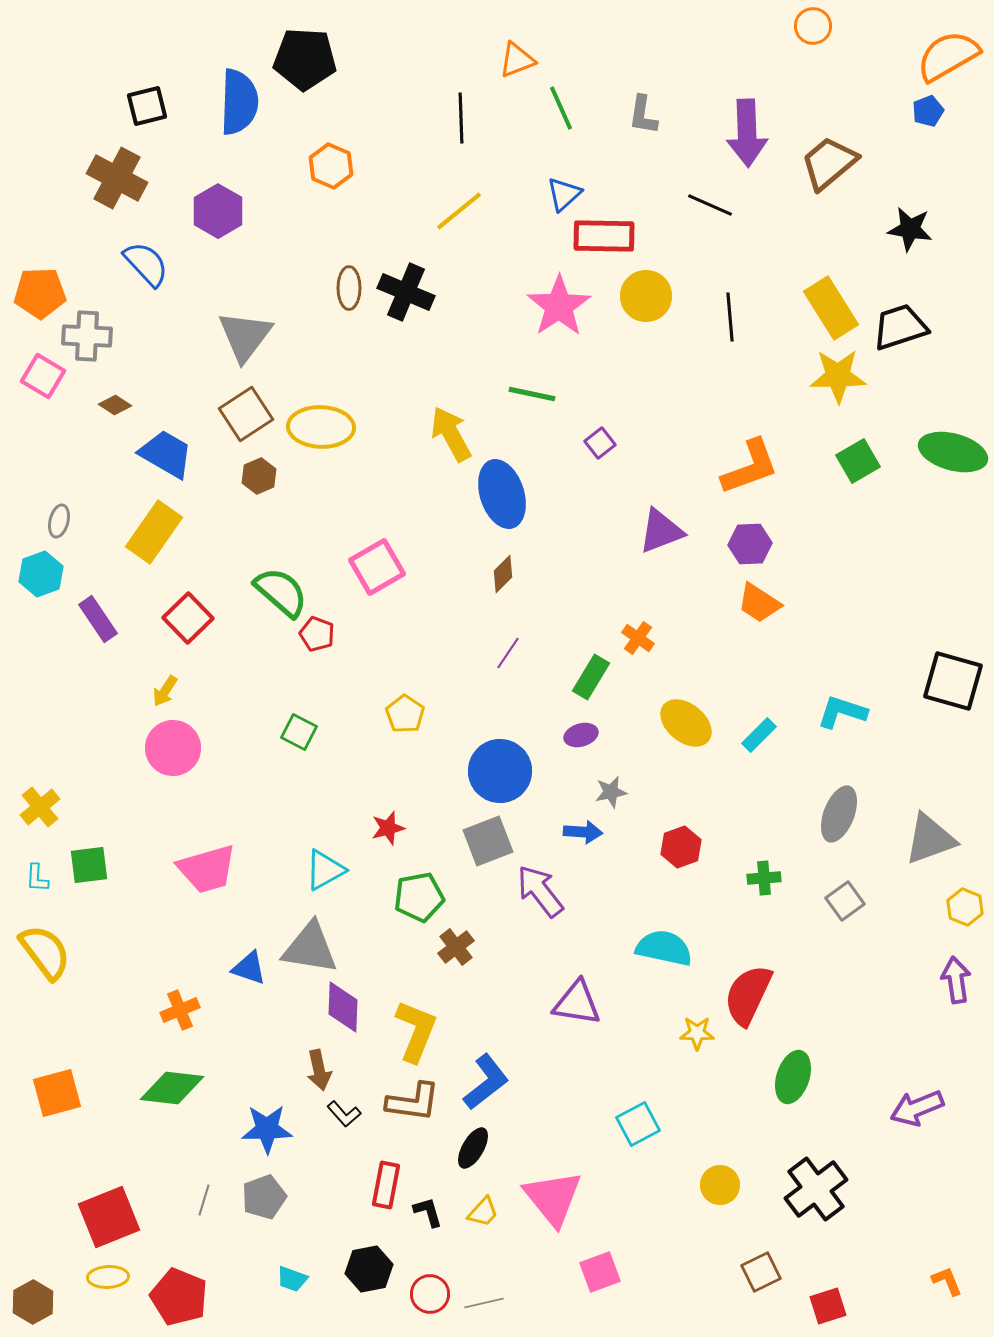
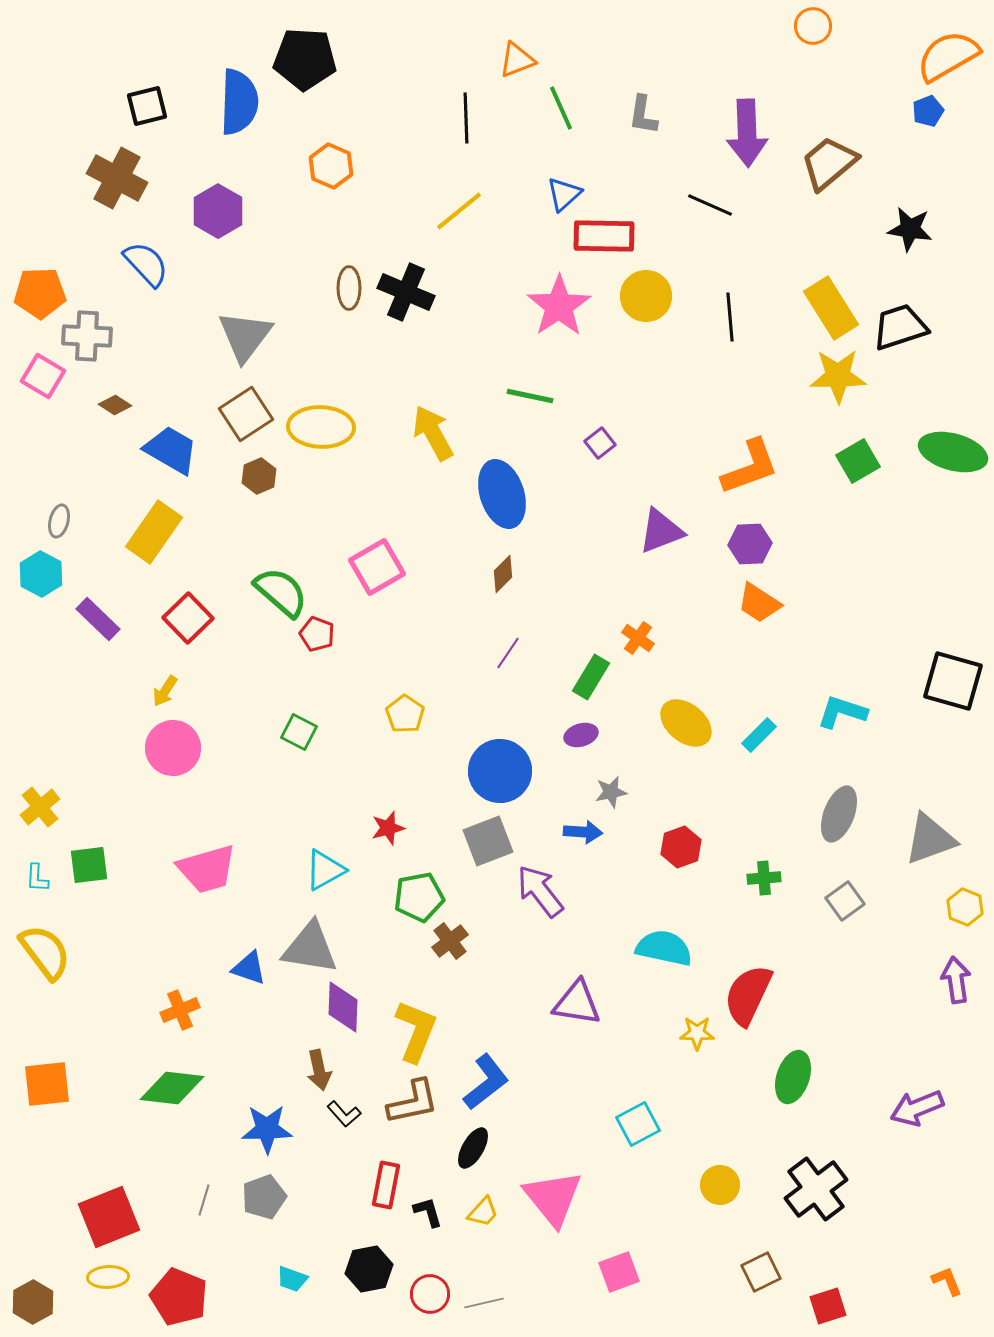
black line at (461, 118): moved 5 px right
green line at (532, 394): moved 2 px left, 2 px down
yellow arrow at (451, 434): moved 18 px left, 1 px up
blue trapezoid at (166, 454): moved 5 px right, 4 px up
cyan hexagon at (41, 574): rotated 12 degrees counterclockwise
purple rectangle at (98, 619): rotated 12 degrees counterclockwise
brown cross at (456, 947): moved 6 px left, 6 px up
orange square at (57, 1093): moved 10 px left, 9 px up; rotated 9 degrees clockwise
brown L-shape at (413, 1102): rotated 20 degrees counterclockwise
pink square at (600, 1272): moved 19 px right
